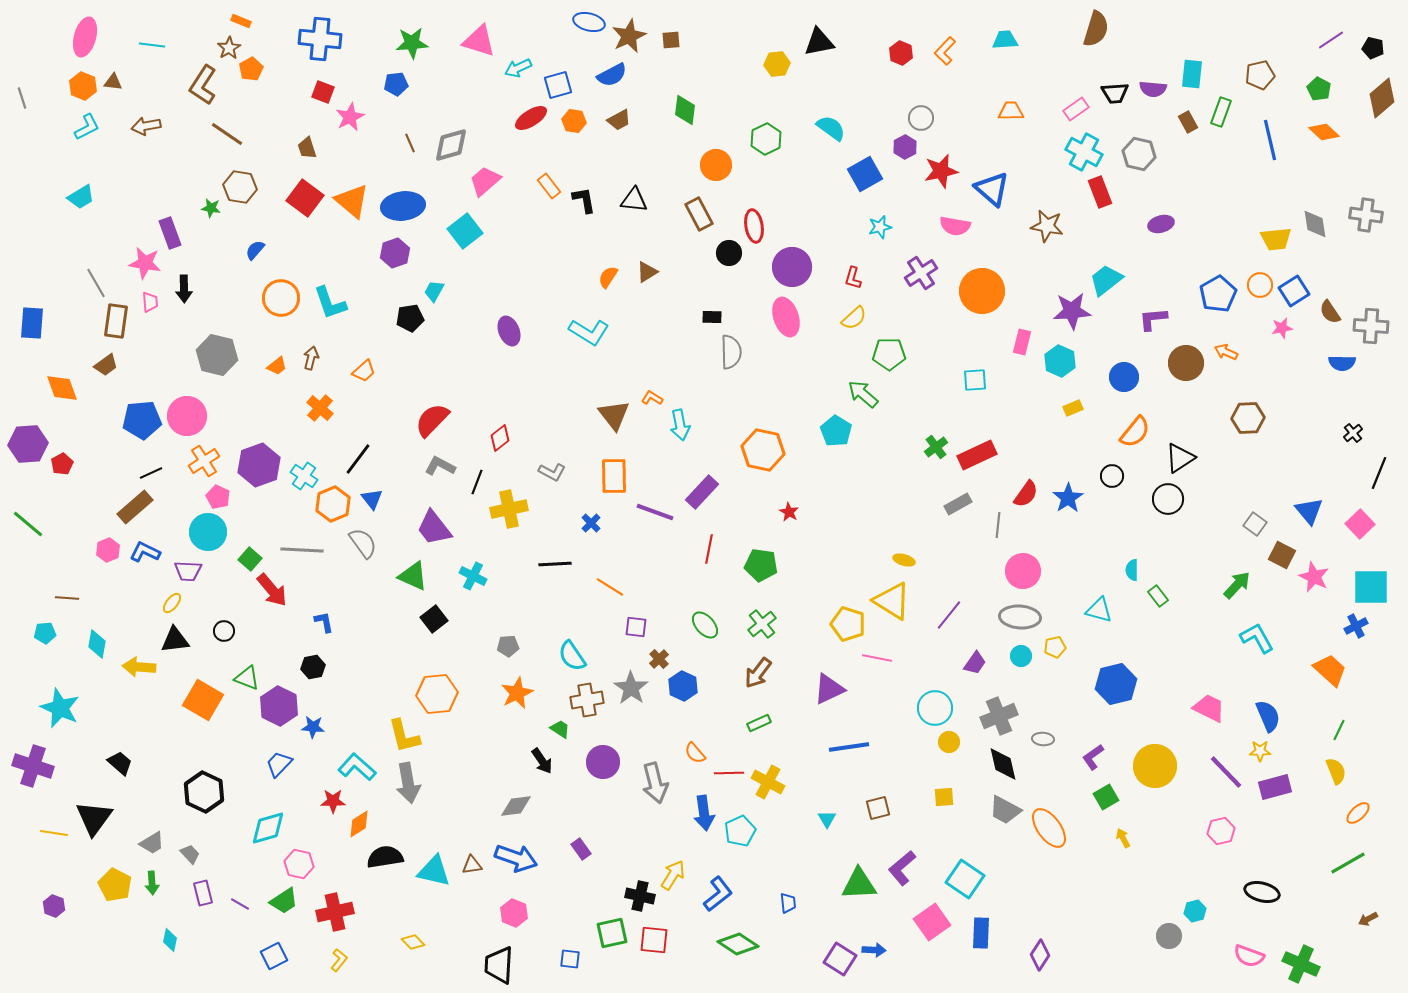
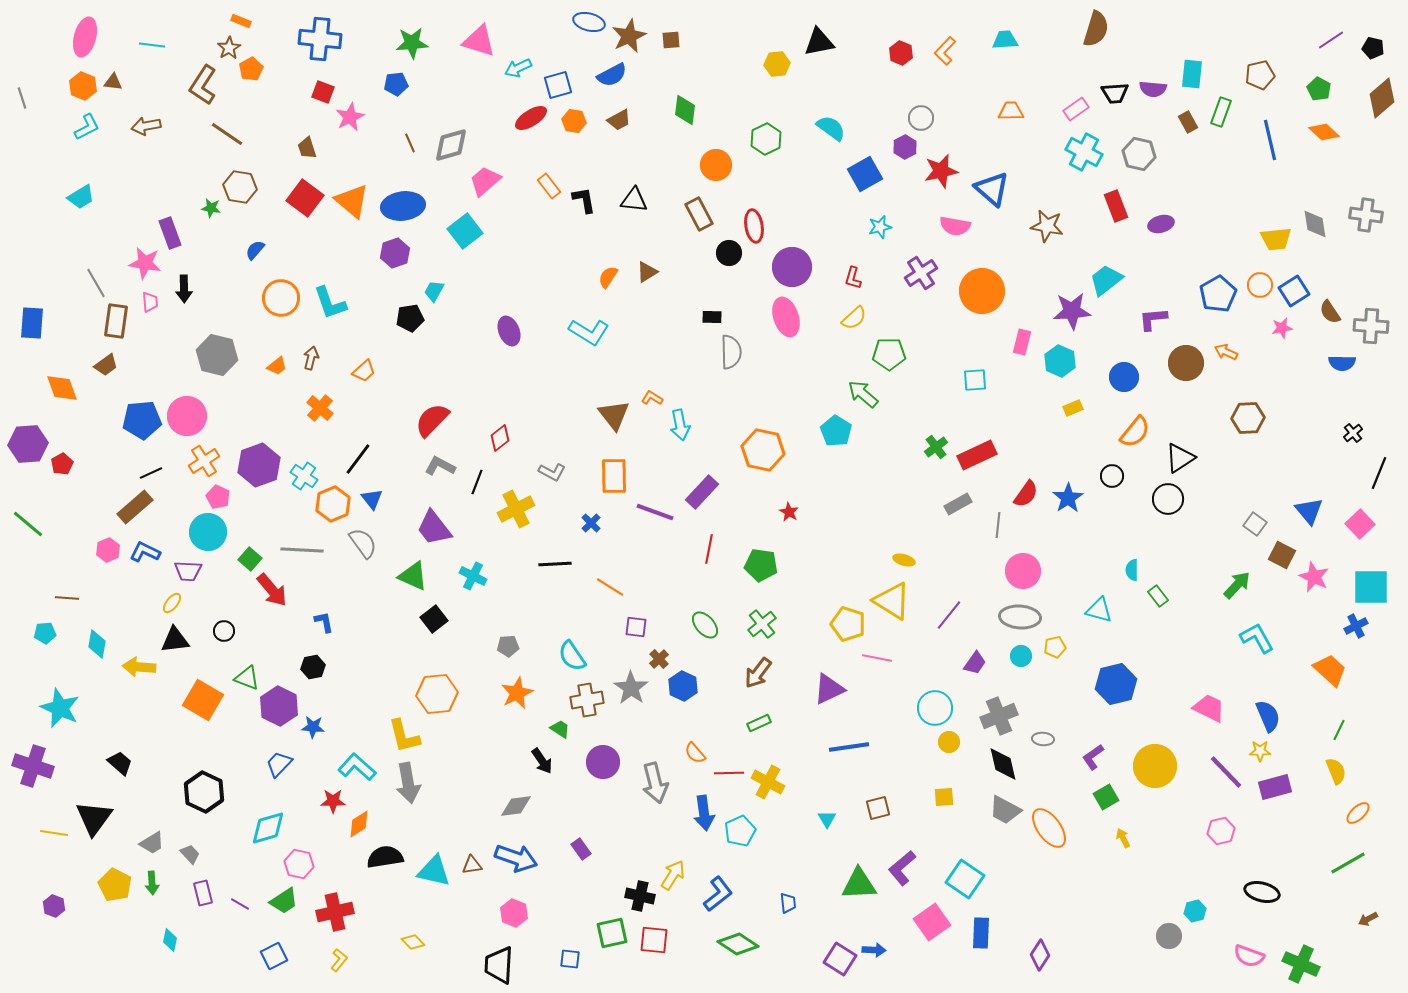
red rectangle at (1100, 192): moved 16 px right, 14 px down
yellow cross at (509, 509): moved 7 px right; rotated 15 degrees counterclockwise
